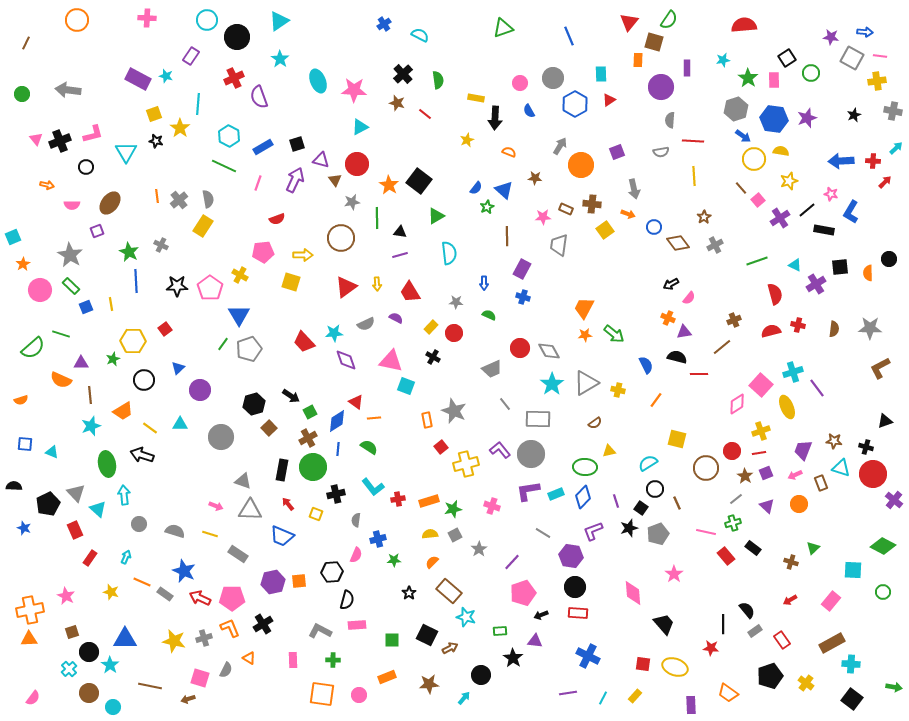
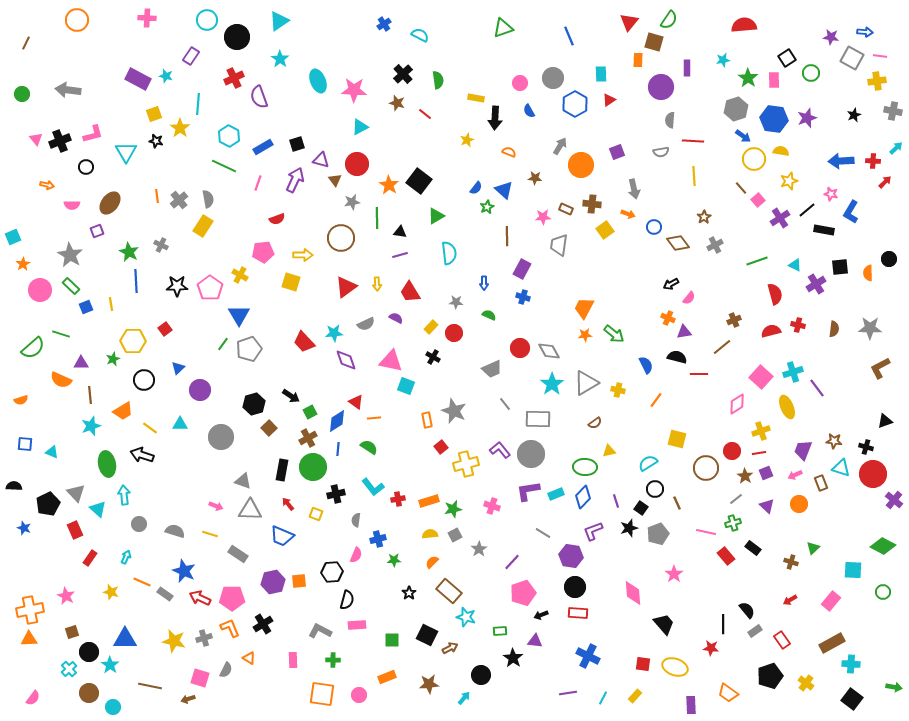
pink square at (761, 385): moved 8 px up
